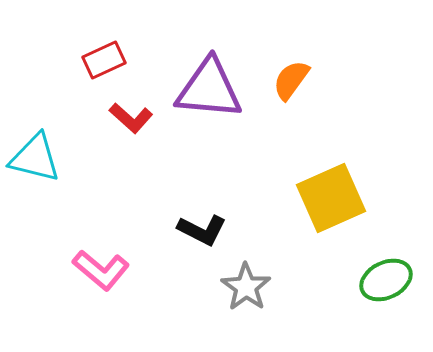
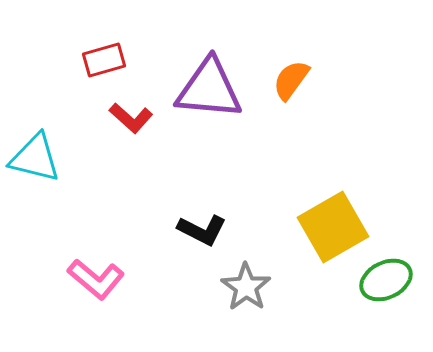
red rectangle: rotated 9 degrees clockwise
yellow square: moved 2 px right, 29 px down; rotated 6 degrees counterclockwise
pink L-shape: moved 5 px left, 9 px down
